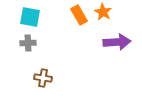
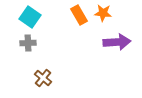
orange star: moved 1 px down; rotated 24 degrees counterclockwise
cyan square: rotated 25 degrees clockwise
brown cross: rotated 30 degrees clockwise
